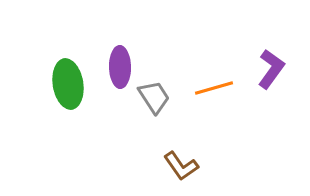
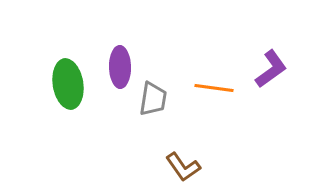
purple L-shape: rotated 18 degrees clockwise
orange line: rotated 24 degrees clockwise
gray trapezoid: moved 1 px left, 2 px down; rotated 42 degrees clockwise
brown L-shape: moved 2 px right, 1 px down
